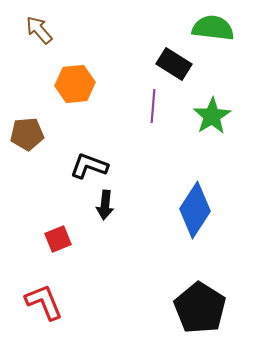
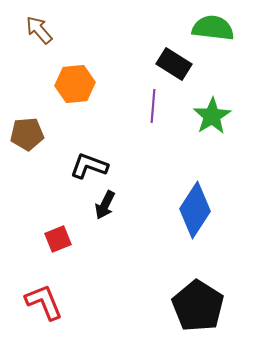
black arrow: rotated 20 degrees clockwise
black pentagon: moved 2 px left, 2 px up
